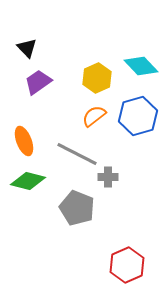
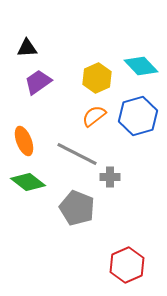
black triangle: rotated 50 degrees counterclockwise
gray cross: moved 2 px right
green diamond: moved 1 px down; rotated 24 degrees clockwise
